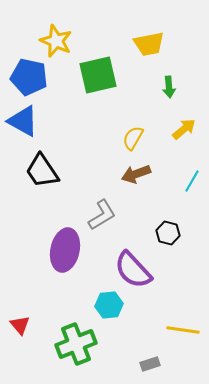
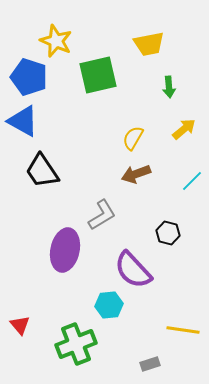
blue pentagon: rotated 6 degrees clockwise
cyan line: rotated 15 degrees clockwise
